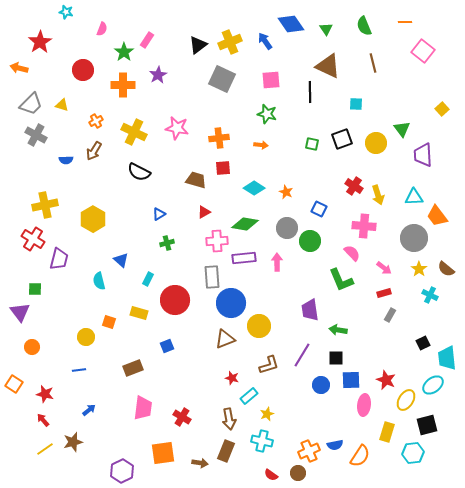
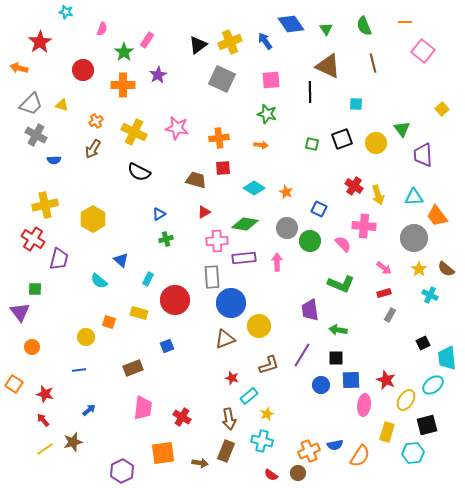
brown arrow at (94, 151): moved 1 px left, 2 px up
blue semicircle at (66, 160): moved 12 px left
green cross at (167, 243): moved 1 px left, 4 px up
pink semicircle at (352, 253): moved 9 px left, 9 px up
green L-shape at (341, 280): moved 4 px down; rotated 44 degrees counterclockwise
cyan semicircle at (99, 281): rotated 36 degrees counterclockwise
